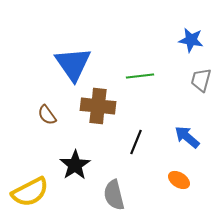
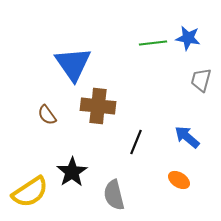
blue star: moved 3 px left, 2 px up
green line: moved 13 px right, 33 px up
black star: moved 3 px left, 7 px down
yellow semicircle: rotated 6 degrees counterclockwise
